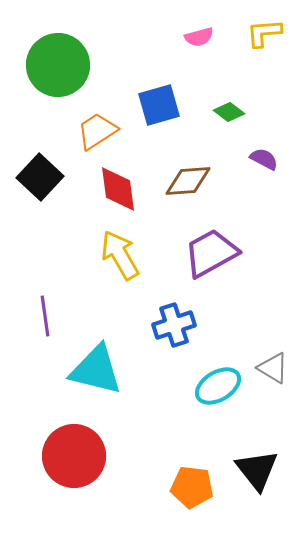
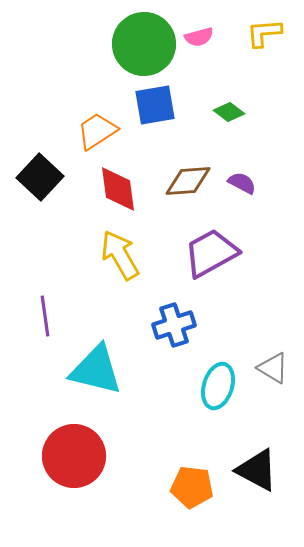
green circle: moved 86 px right, 21 px up
blue square: moved 4 px left; rotated 6 degrees clockwise
purple semicircle: moved 22 px left, 24 px down
cyan ellipse: rotated 42 degrees counterclockwise
black triangle: rotated 24 degrees counterclockwise
